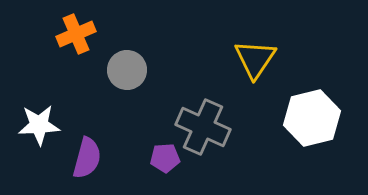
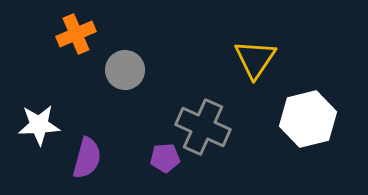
gray circle: moved 2 px left
white hexagon: moved 4 px left, 1 px down
